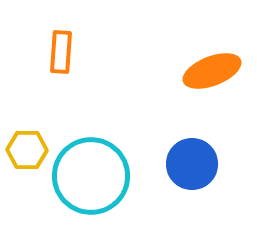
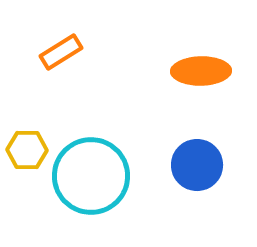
orange rectangle: rotated 54 degrees clockwise
orange ellipse: moved 11 px left; rotated 20 degrees clockwise
blue circle: moved 5 px right, 1 px down
